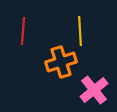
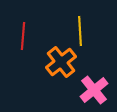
red line: moved 5 px down
orange cross: rotated 20 degrees counterclockwise
